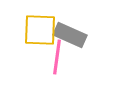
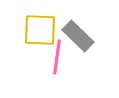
gray rectangle: moved 8 px right, 1 px down; rotated 20 degrees clockwise
